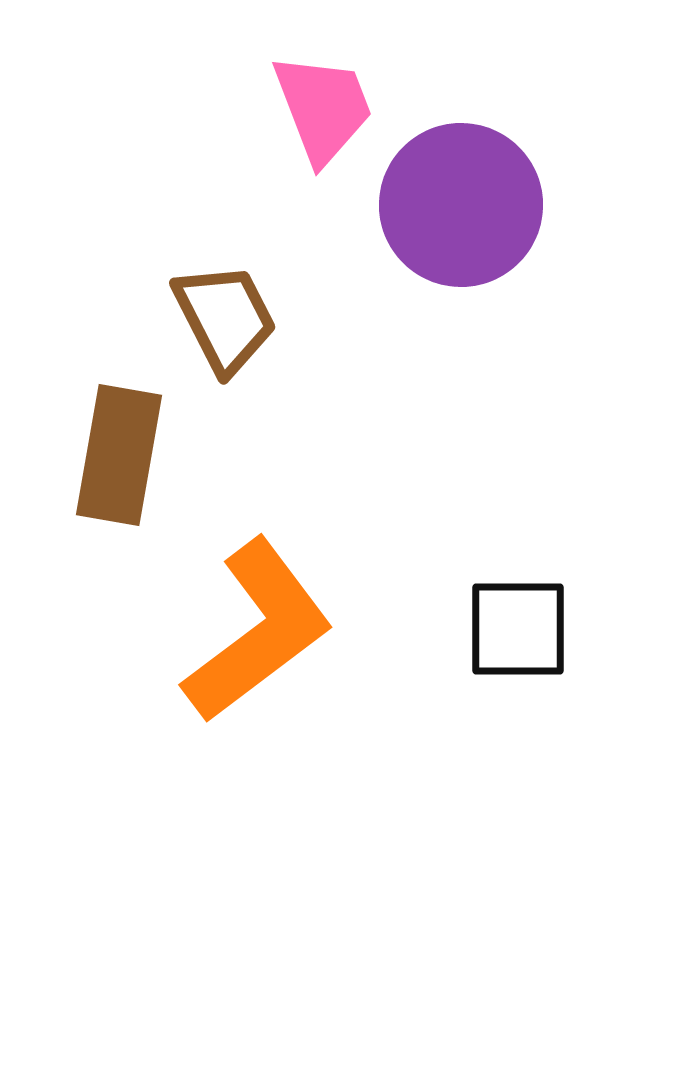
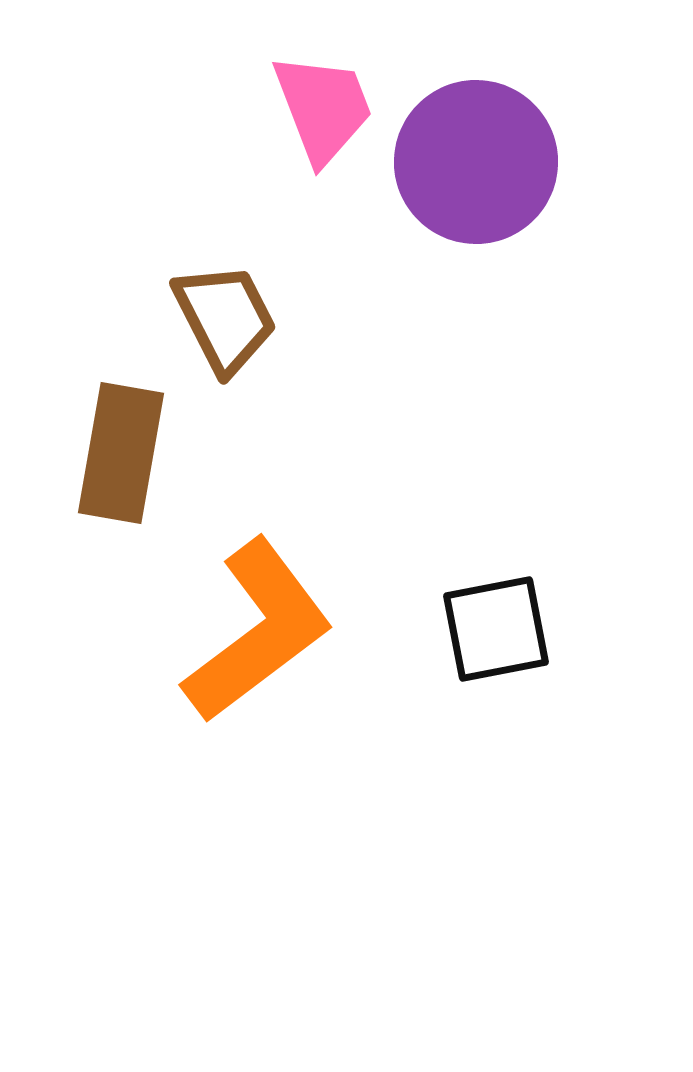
purple circle: moved 15 px right, 43 px up
brown rectangle: moved 2 px right, 2 px up
black square: moved 22 px left; rotated 11 degrees counterclockwise
